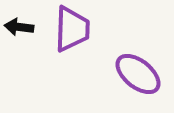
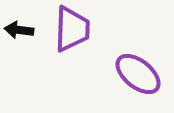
black arrow: moved 3 px down
